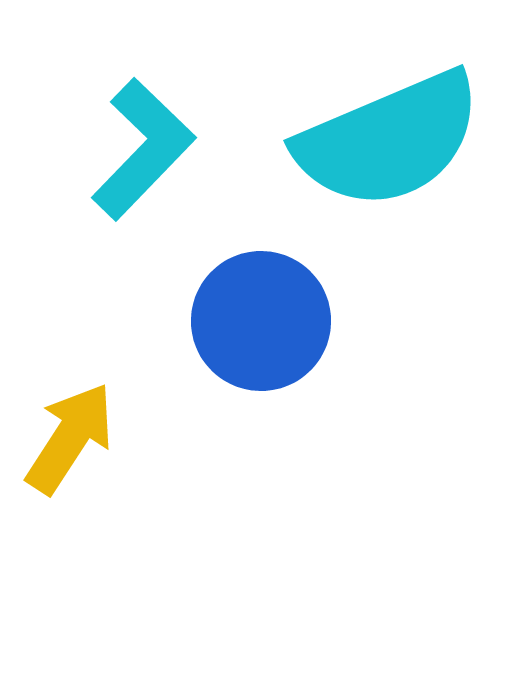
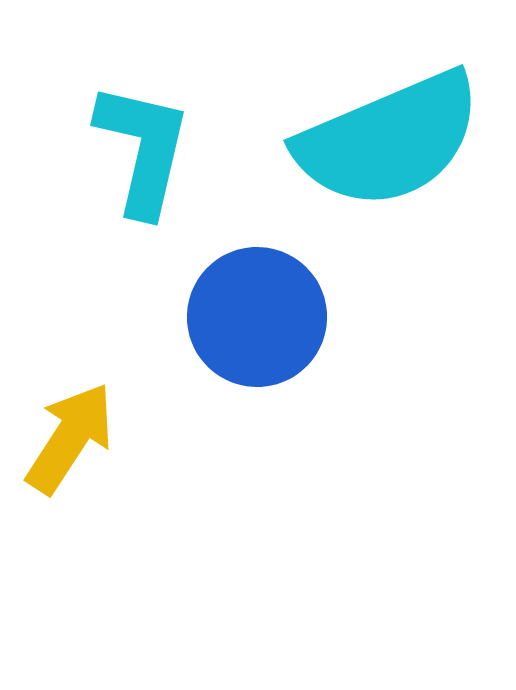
cyan L-shape: rotated 31 degrees counterclockwise
blue circle: moved 4 px left, 4 px up
